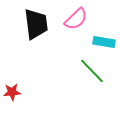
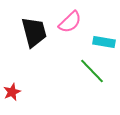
pink semicircle: moved 6 px left, 3 px down
black trapezoid: moved 2 px left, 8 px down; rotated 8 degrees counterclockwise
red star: rotated 18 degrees counterclockwise
